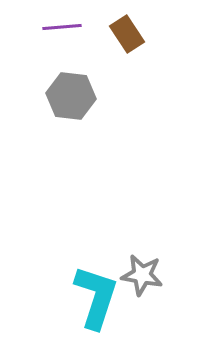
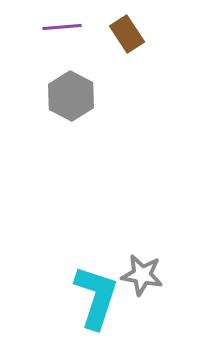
gray hexagon: rotated 21 degrees clockwise
